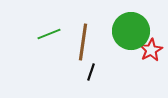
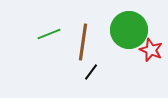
green circle: moved 2 px left, 1 px up
red star: rotated 20 degrees counterclockwise
black line: rotated 18 degrees clockwise
